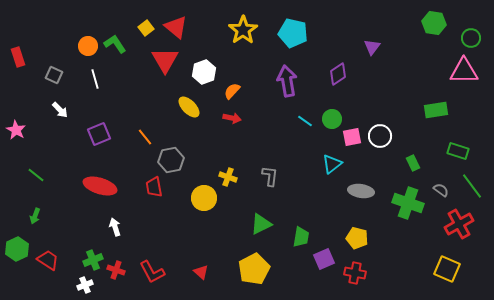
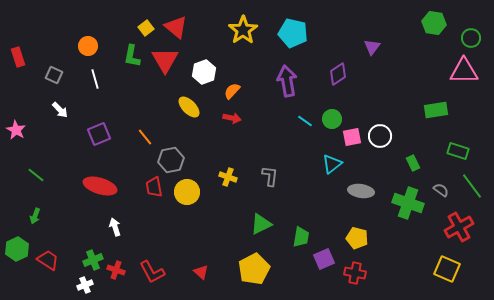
green L-shape at (115, 44): moved 17 px right, 12 px down; rotated 135 degrees counterclockwise
yellow circle at (204, 198): moved 17 px left, 6 px up
red cross at (459, 224): moved 3 px down
